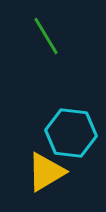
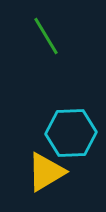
cyan hexagon: rotated 9 degrees counterclockwise
